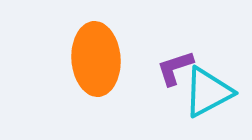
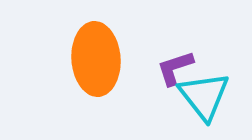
cyan triangle: moved 4 px left, 4 px down; rotated 40 degrees counterclockwise
